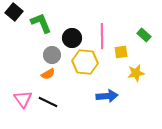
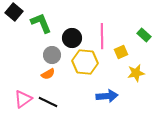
yellow square: rotated 16 degrees counterclockwise
pink triangle: rotated 30 degrees clockwise
